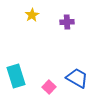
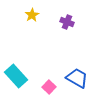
purple cross: rotated 24 degrees clockwise
cyan rectangle: rotated 25 degrees counterclockwise
